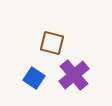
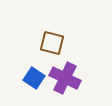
purple cross: moved 9 px left, 3 px down; rotated 24 degrees counterclockwise
